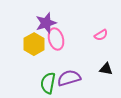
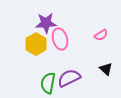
purple star: rotated 15 degrees clockwise
pink ellipse: moved 4 px right
yellow hexagon: moved 2 px right
black triangle: rotated 32 degrees clockwise
purple semicircle: rotated 10 degrees counterclockwise
